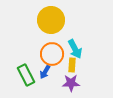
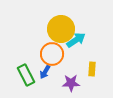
yellow circle: moved 10 px right, 9 px down
cyan arrow: moved 1 px right, 9 px up; rotated 96 degrees counterclockwise
yellow rectangle: moved 20 px right, 4 px down
